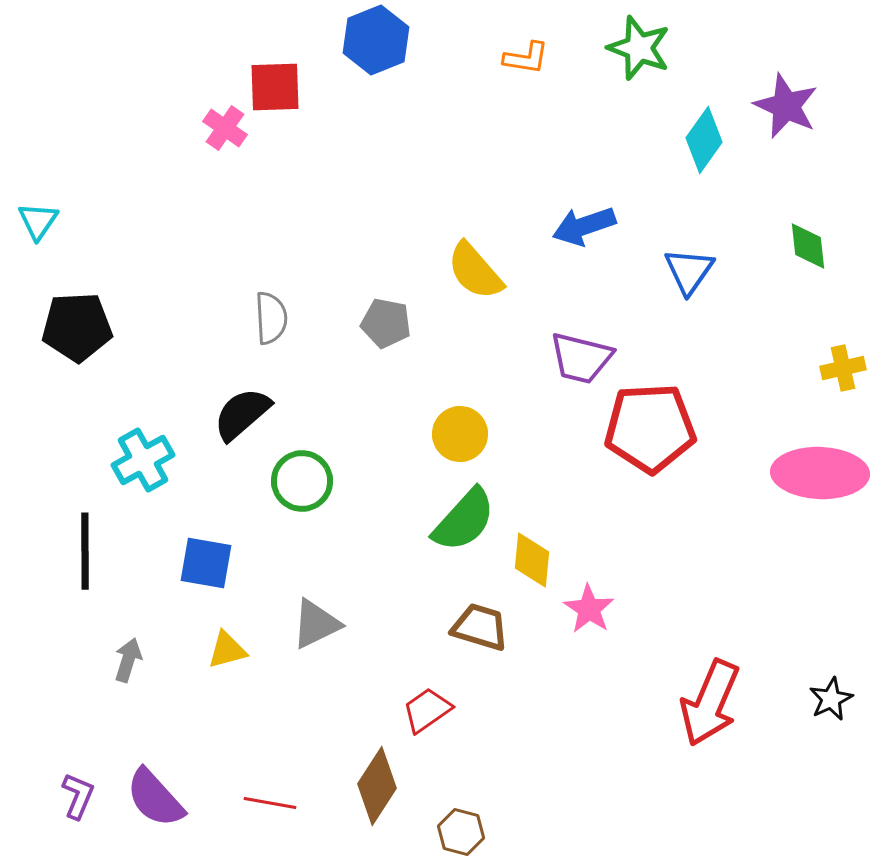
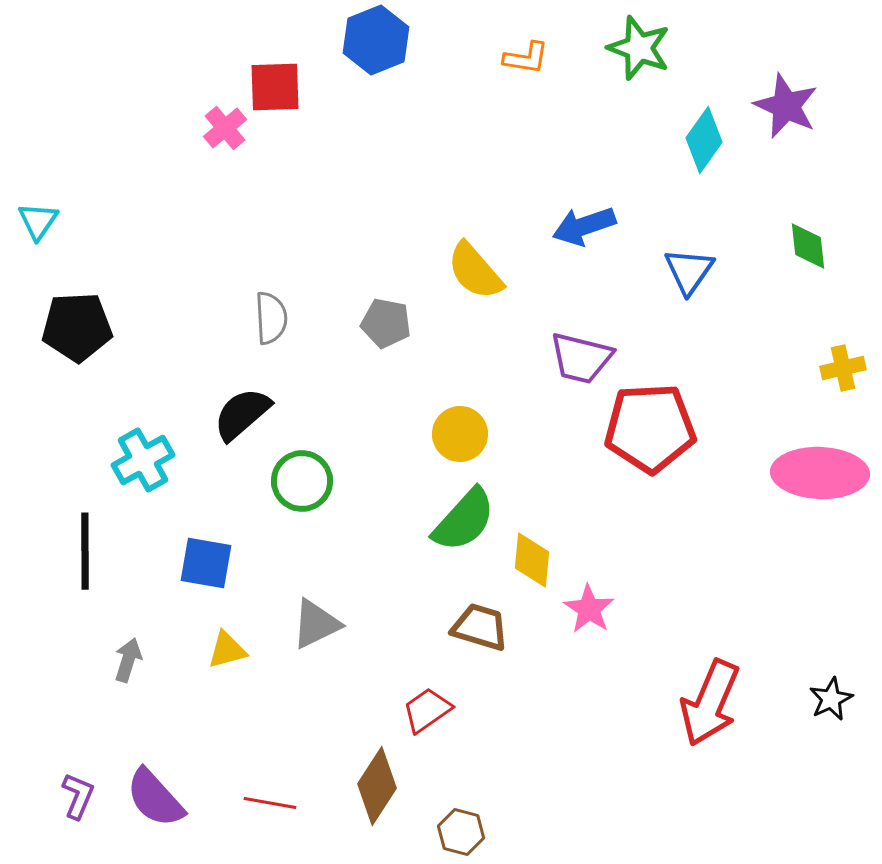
pink cross: rotated 15 degrees clockwise
